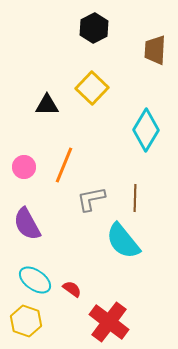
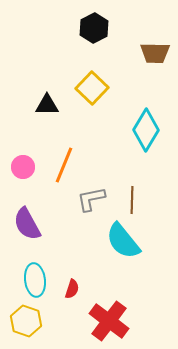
brown trapezoid: moved 3 px down; rotated 92 degrees counterclockwise
pink circle: moved 1 px left
brown line: moved 3 px left, 2 px down
cyan ellipse: rotated 48 degrees clockwise
red semicircle: rotated 72 degrees clockwise
red cross: moved 1 px up
